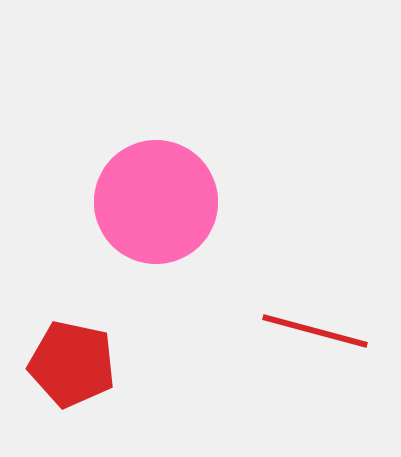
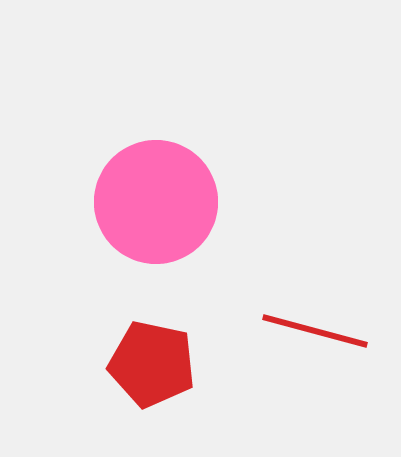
red pentagon: moved 80 px right
